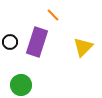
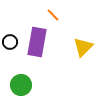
purple rectangle: rotated 8 degrees counterclockwise
